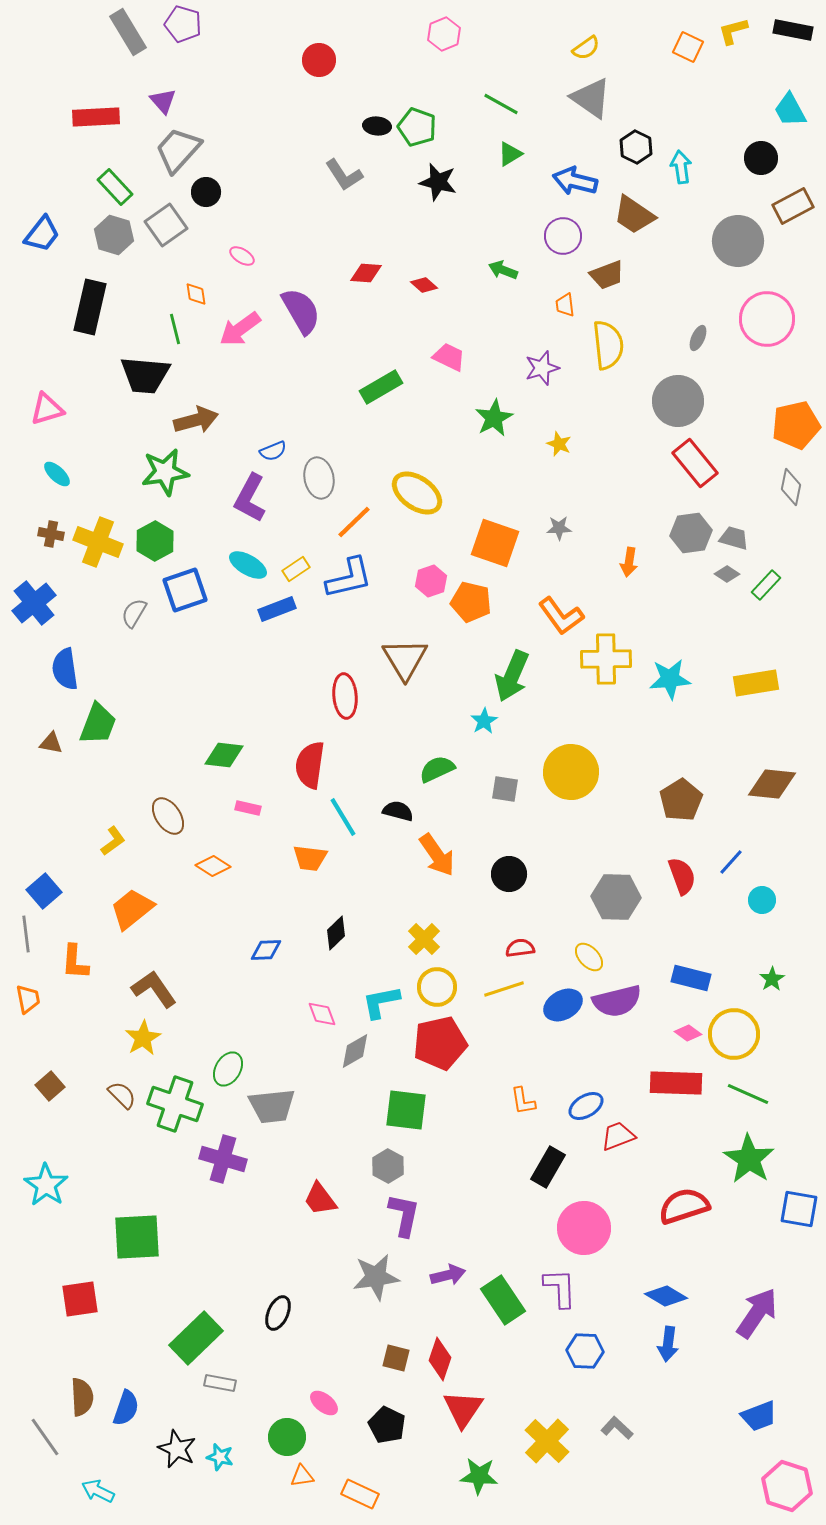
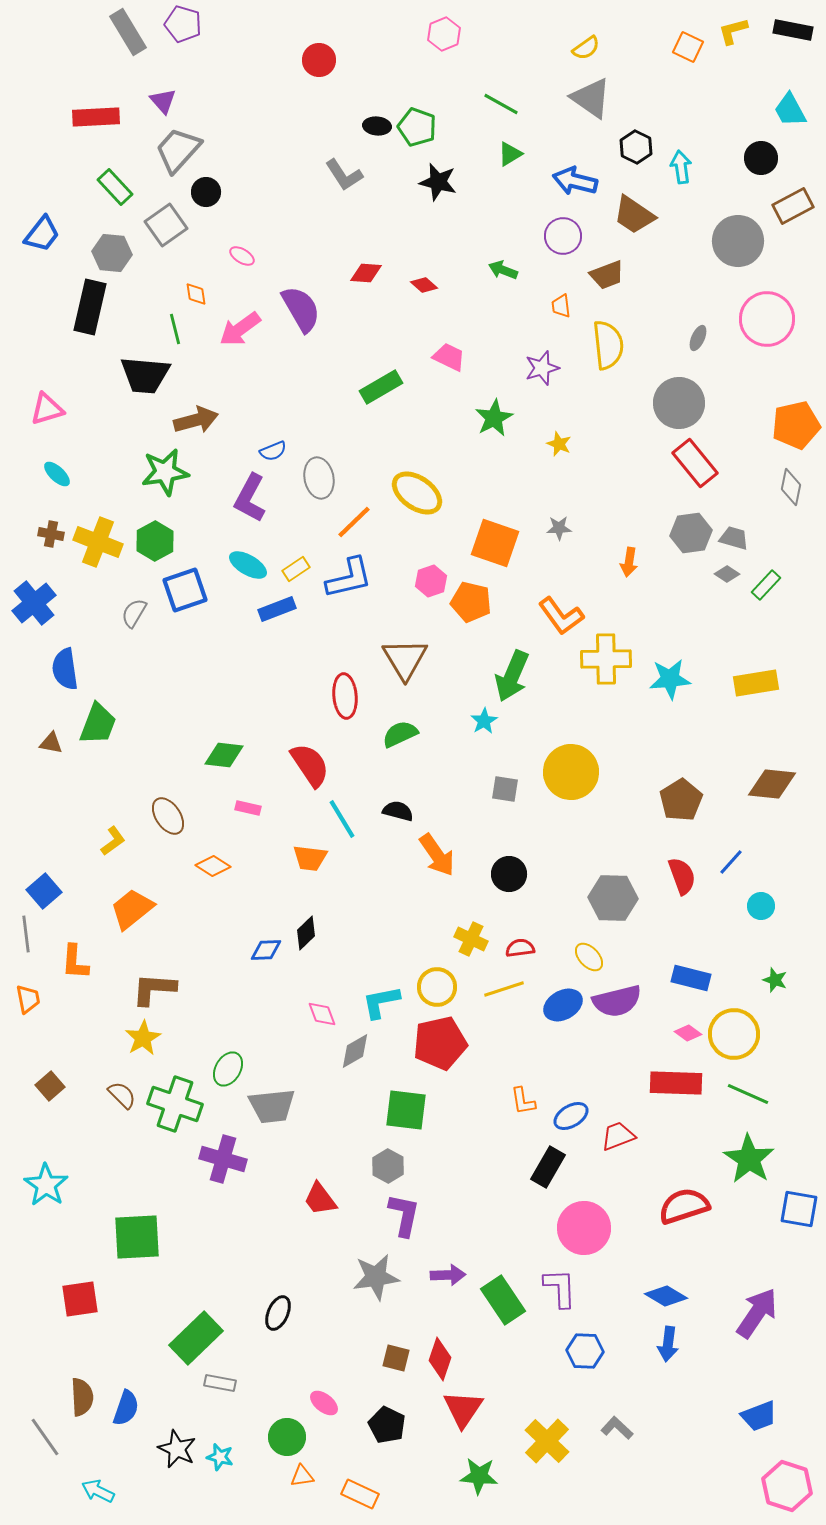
gray hexagon at (114, 235): moved 2 px left, 18 px down; rotated 12 degrees counterclockwise
orange trapezoid at (565, 305): moved 4 px left, 1 px down
purple semicircle at (301, 311): moved 2 px up
gray circle at (678, 401): moved 1 px right, 2 px down
red semicircle at (310, 765): rotated 138 degrees clockwise
green semicircle at (437, 769): moved 37 px left, 35 px up
cyan line at (343, 817): moved 1 px left, 2 px down
gray hexagon at (616, 897): moved 3 px left, 1 px down
cyan circle at (762, 900): moved 1 px left, 6 px down
black diamond at (336, 933): moved 30 px left
yellow cross at (424, 939): moved 47 px right; rotated 20 degrees counterclockwise
green star at (772, 979): moved 3 px right, 1 px down; rotated 20 degrees counterclockwise
brown L-shape at (154, 989): rotated 51 degrees counterclockwise
blue ellipse at (586, 1106): moved 15 px left, 10 px down
purple arrow at (448, 1275): rotated 12 degrees clockwise
